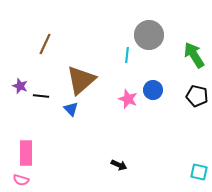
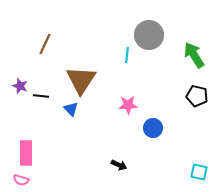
brown triangle: rotated 16 degrees counterclockwise
blue circle: moved 38 px down
pink star: moved 6 px down; rotated 24 degrees counterclockwise
